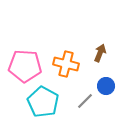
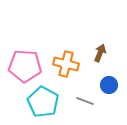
blue circle: moved 3 px right, 1 px up
gray line: rotated 66 degrees clockwise
